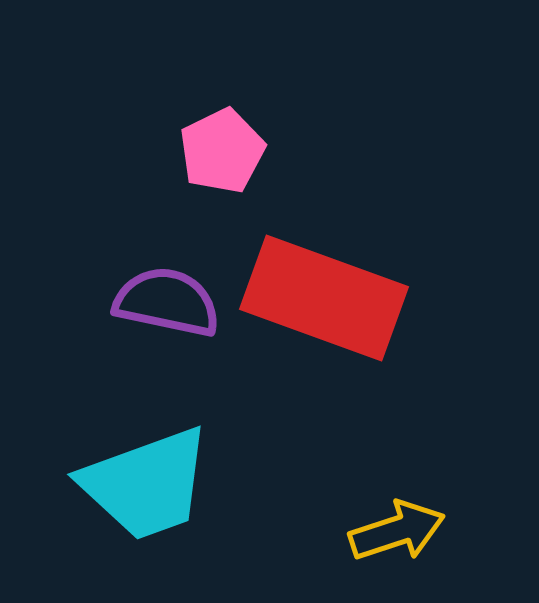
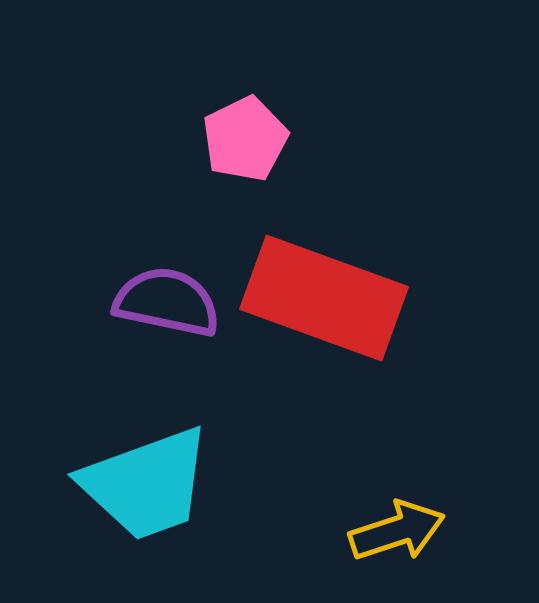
pink pentagon: moved 23 px right, 12 px up
